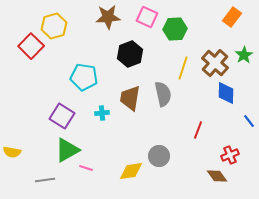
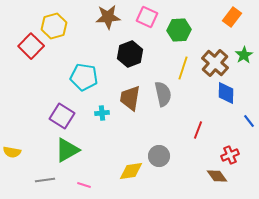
green hexagon: moved 4 px right, 1 px down
pink line: moved 2 px left, 17 px down
